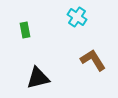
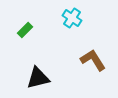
cyan cross: moved 5 px left, 1 px down
green rectangle: rotated 56 degrees clockwise
